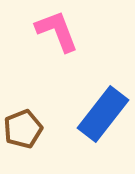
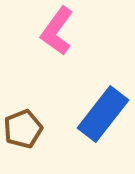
pink L-shape: rotated 123 degrees counterclockwise
